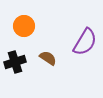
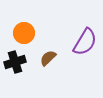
orange circle: moved 7 px down
brown semicircle: rotated 78 degrees counterclockwise
